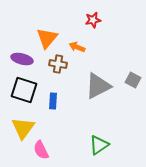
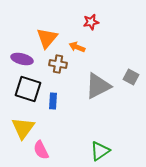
red star: moved 2 px left, 2 px down
gray square: moved 2 px left, 3 px up
black square: moved 4 px right, 1 px up
green triangle: moved 1 px right, 6 px down
